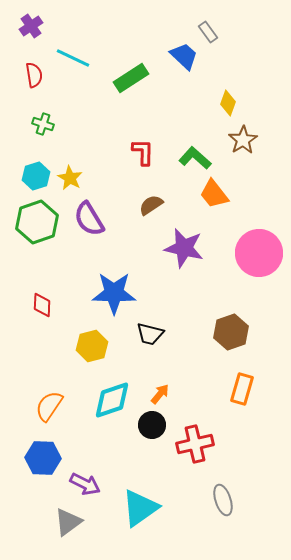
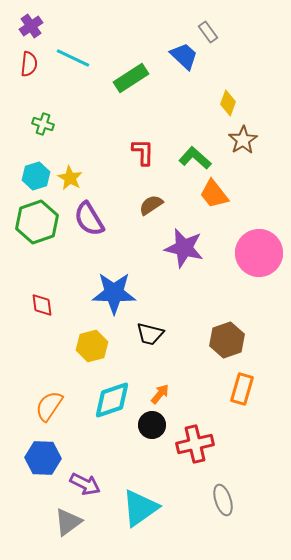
red semicircle: moved 5 px left, 11 px up; rotated 15 degrees clockwise
red diamond: rotated 10 degrees counterclockwise
brown hexagon: moved 4 px left, 8 px down
